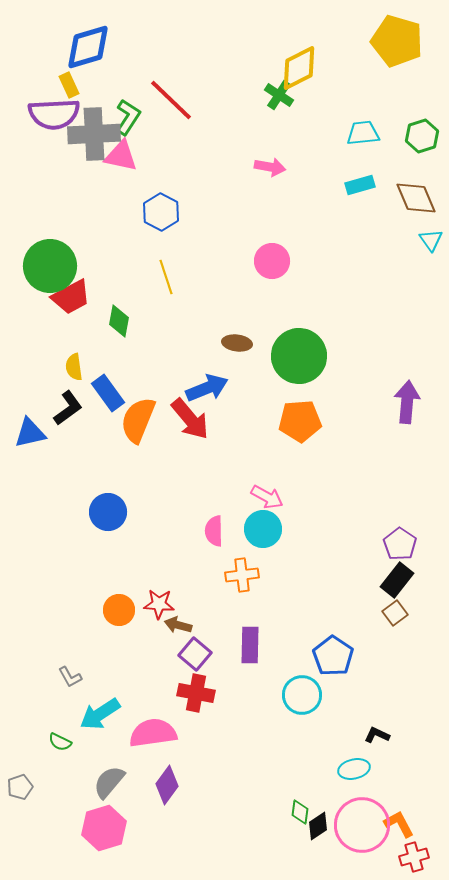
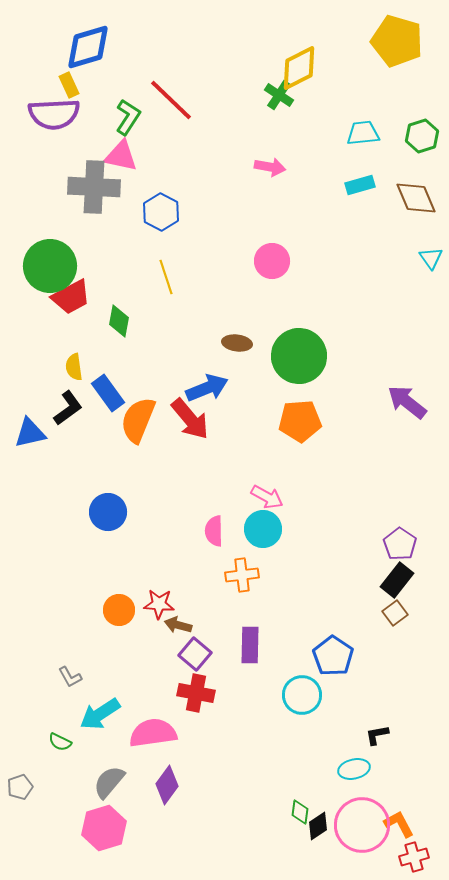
gray cross at (94, 134): moved 53 px down; rotated 6 degrees clockwise
cyan triangle at (431, 240): moved 18 px down
purple arrow at (407, 402): rotated 57 degrees counterclockwise
black L-shape at (377, 735): rotated 35 degrees counterclockwise
